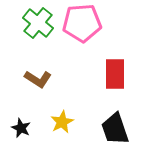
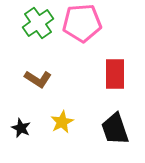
green cross: rotated 16 degrees clockwise
